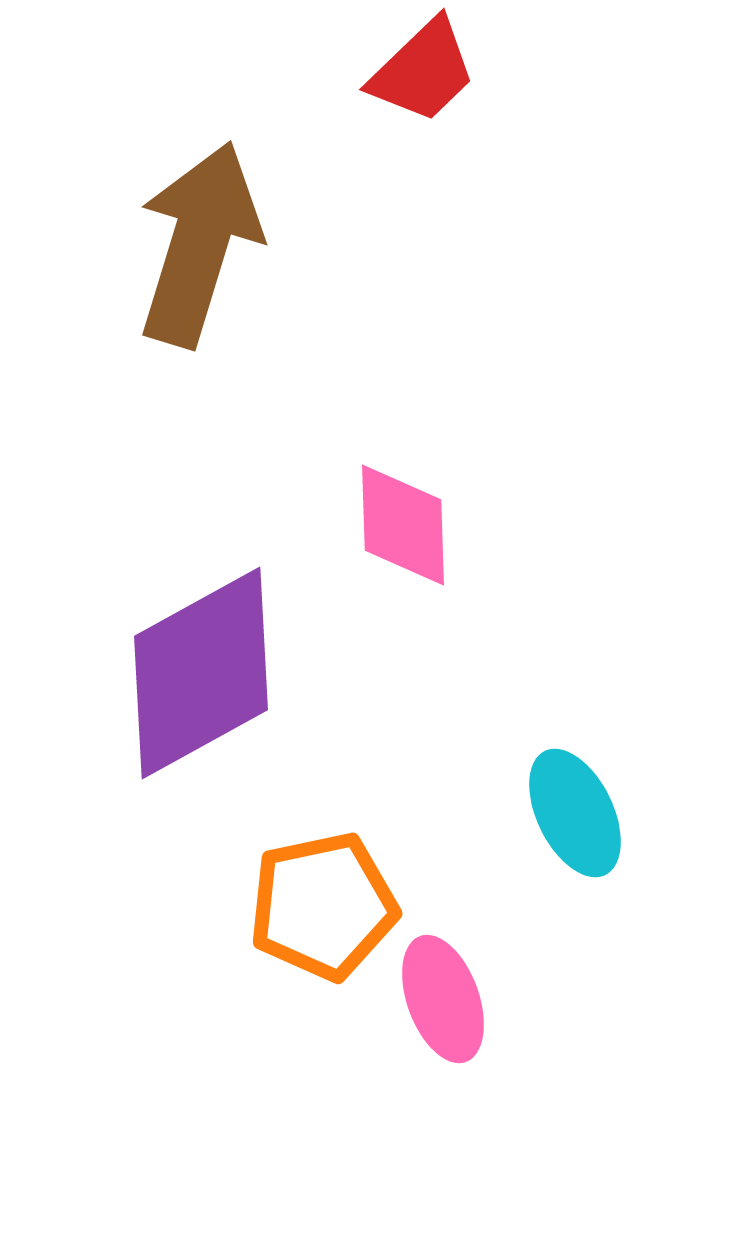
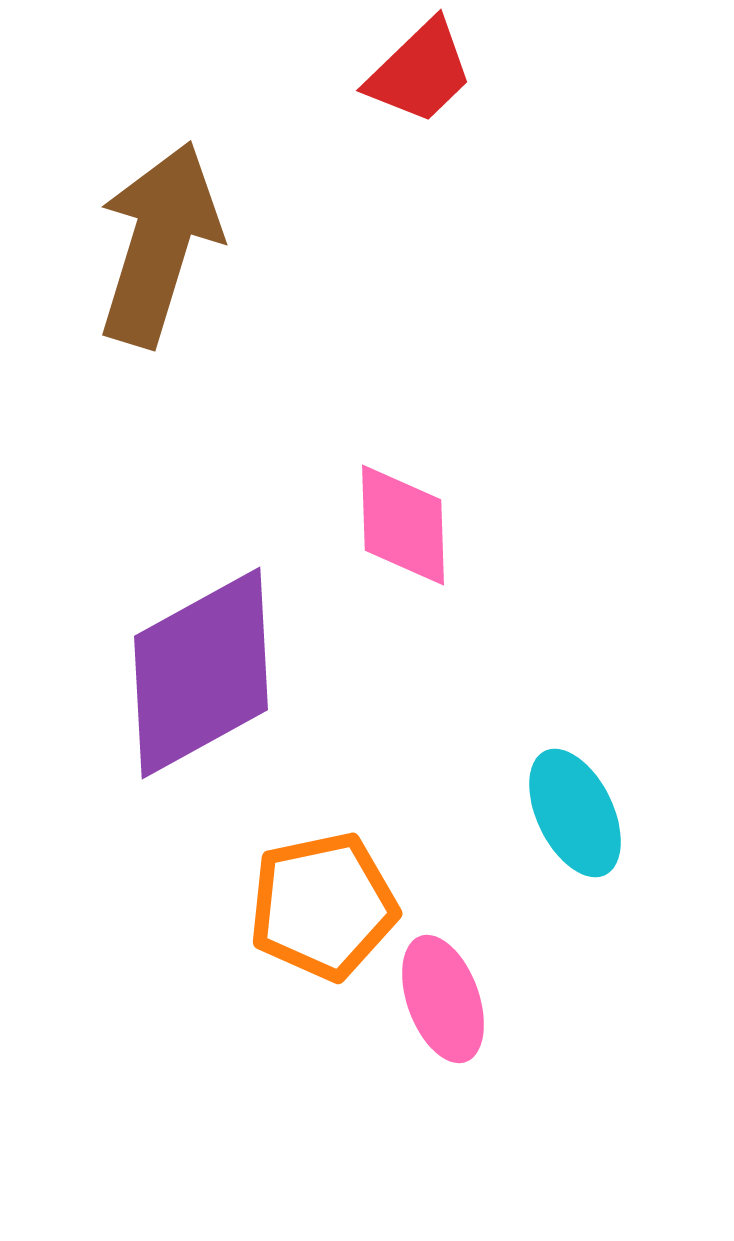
red trapezoid: moved 3 px left, 1 px down
brown arrow: moved 40 px left
